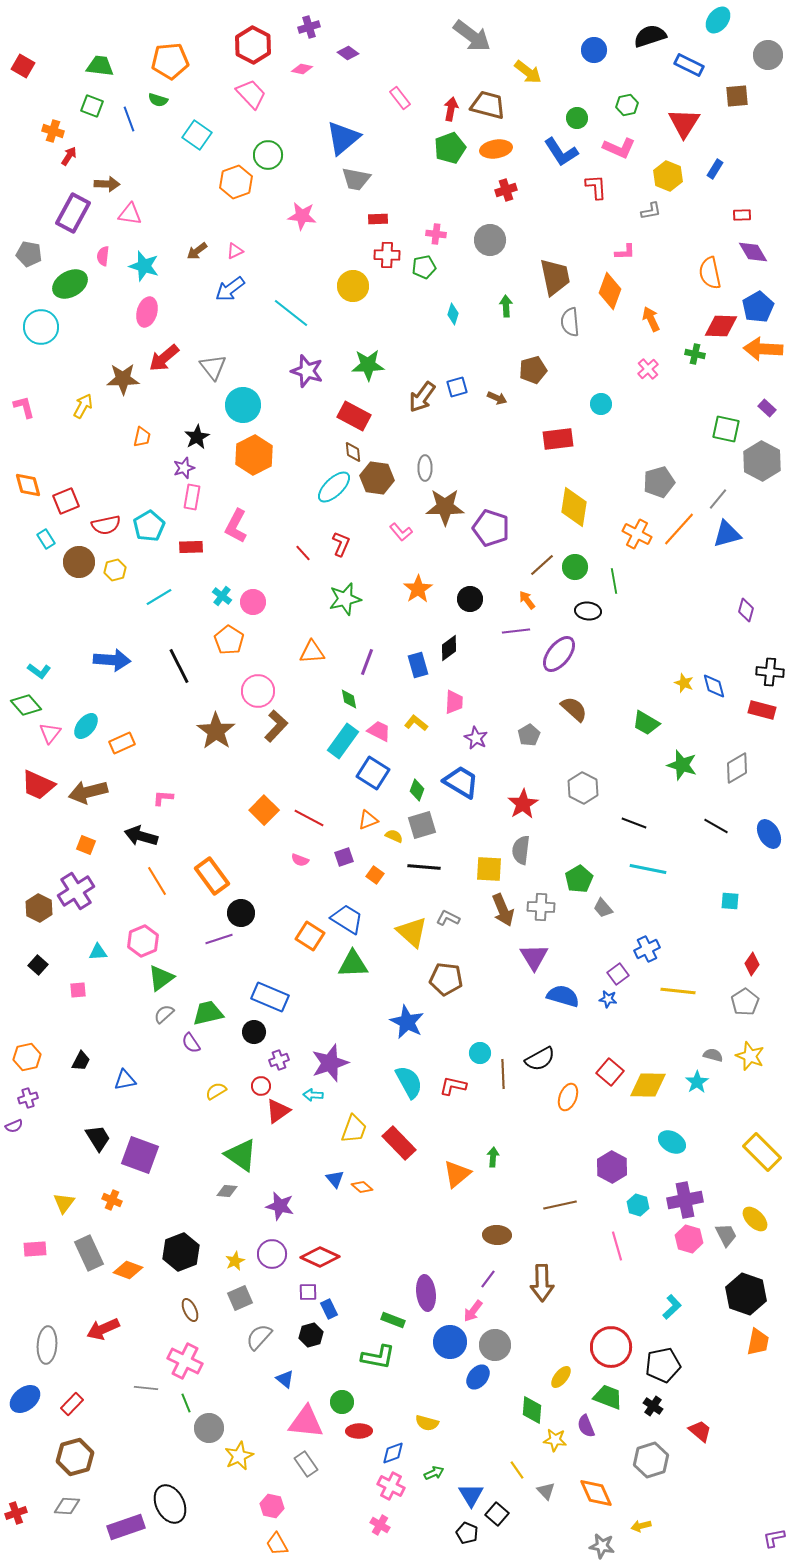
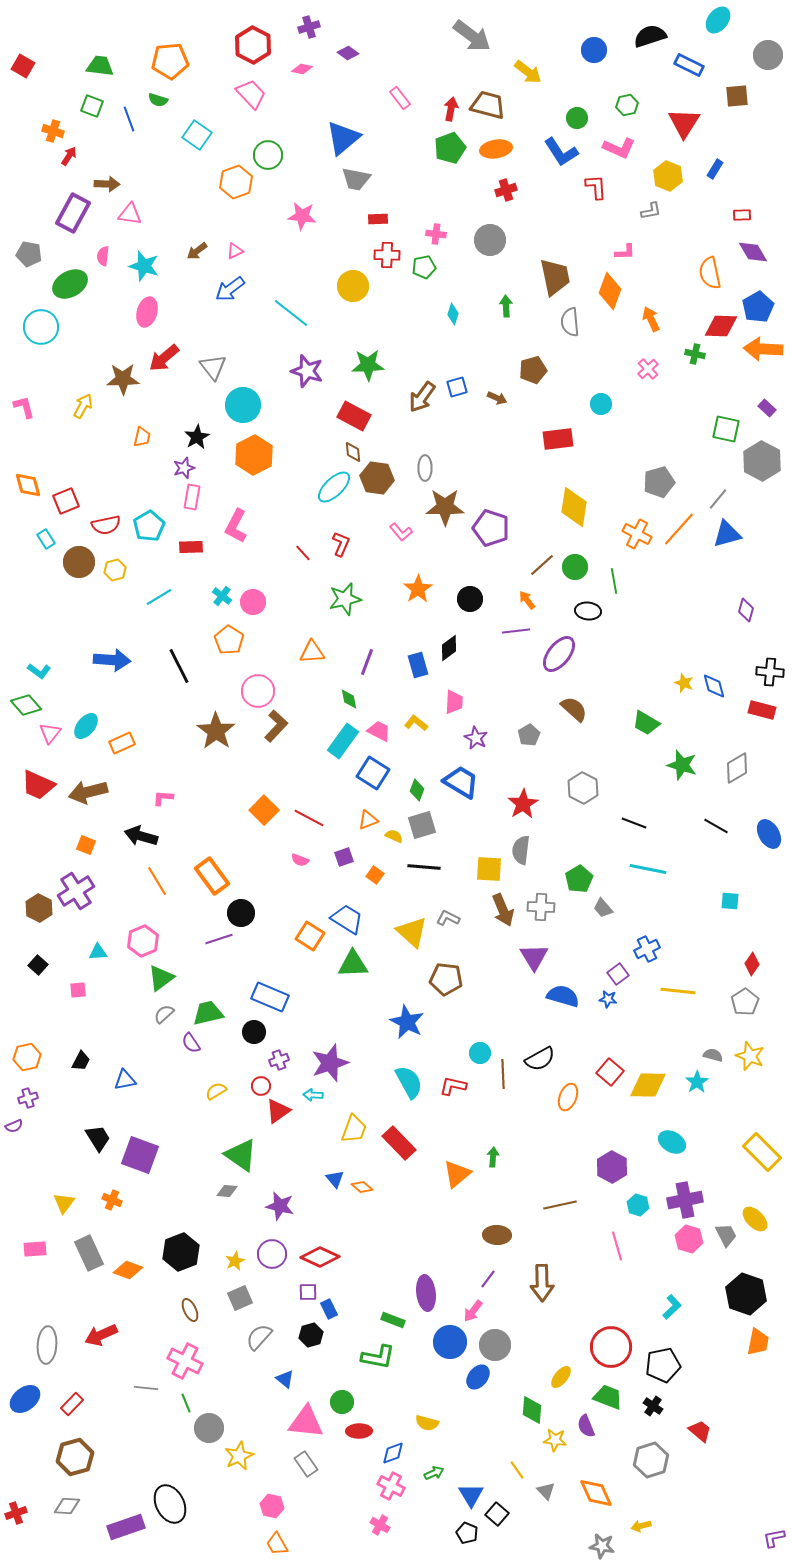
red arrow at (103, 1329): moved 2 px left, 6 px down
